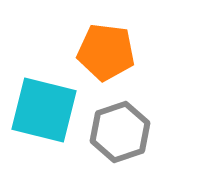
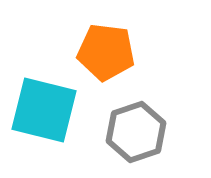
gray hexagon: moved 16 px right
